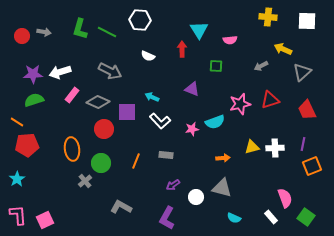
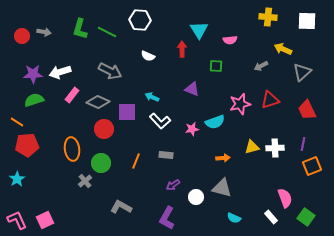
pink L-shape at (18, 215): moved 1 px left, 5 px down; rotated 20 degrees counterclockwise
